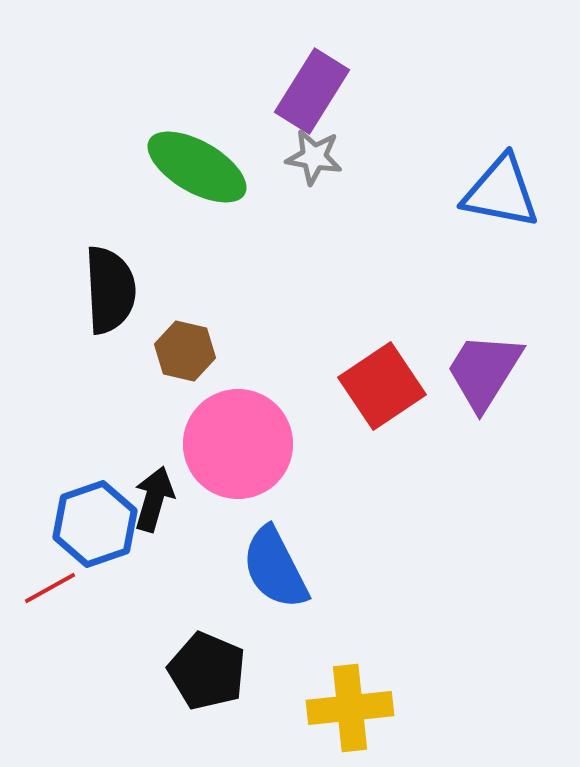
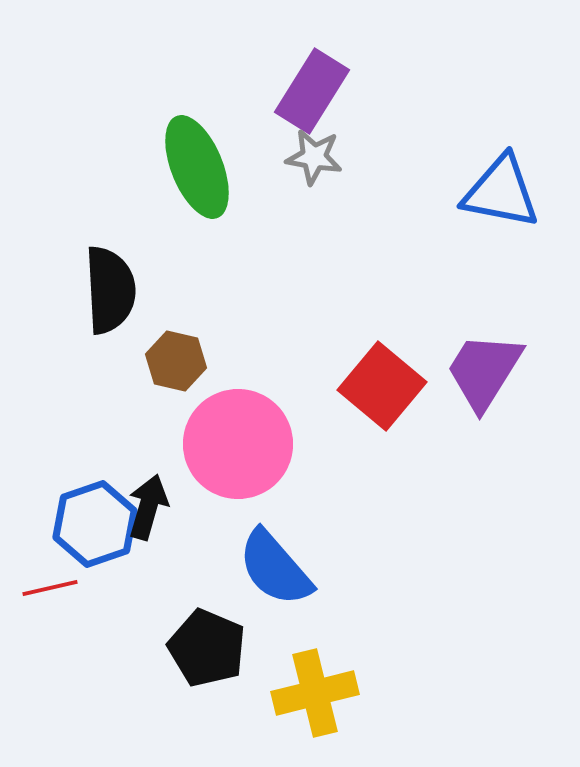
green ellipse: rotated 38 degrees clockwise
brown hexagon: moved 9 px left, 10 px down
red square: rotated 16 degrees counterclockwise
black arrow: moved 6 px left, 8 px down
blue semicircle: rotated 14 degrees counterclockwise
red line: rotated 16 degrees clockwise
black pentagon: moved 23 px up
yellow cross: moved 35 px left, 15 px up; rotated 8 degrees counterclockwise
